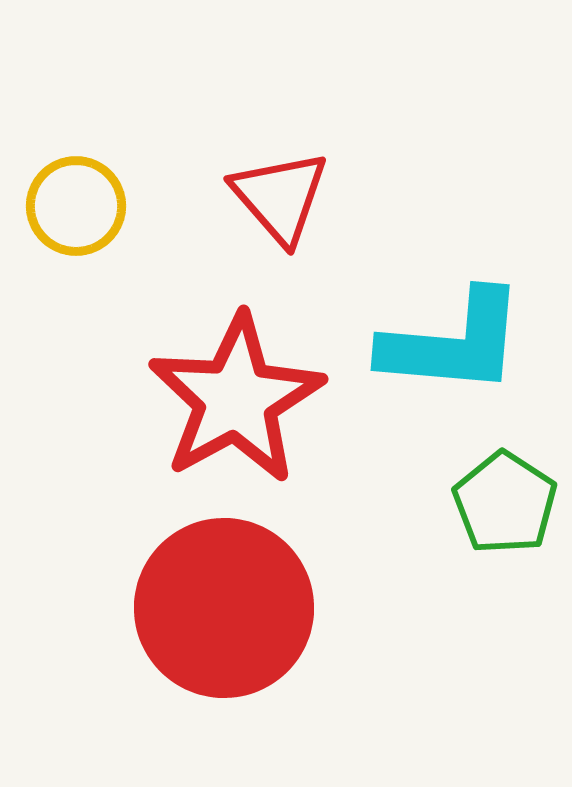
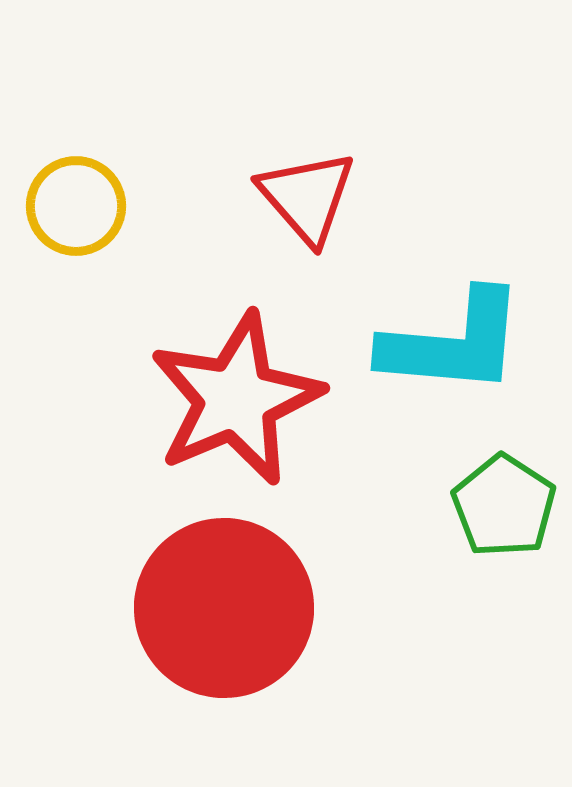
red triangle: moved 27 px right
red star: rotated 6 degrees clockwise
green pentagon: moved 1 px left, 3 px down
